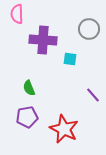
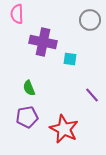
gray circle: moved 1 px right, 9 px up
purple cross: moved 2 px down; rotated 8 degrees clockwise
purple line: moved 1 px left
